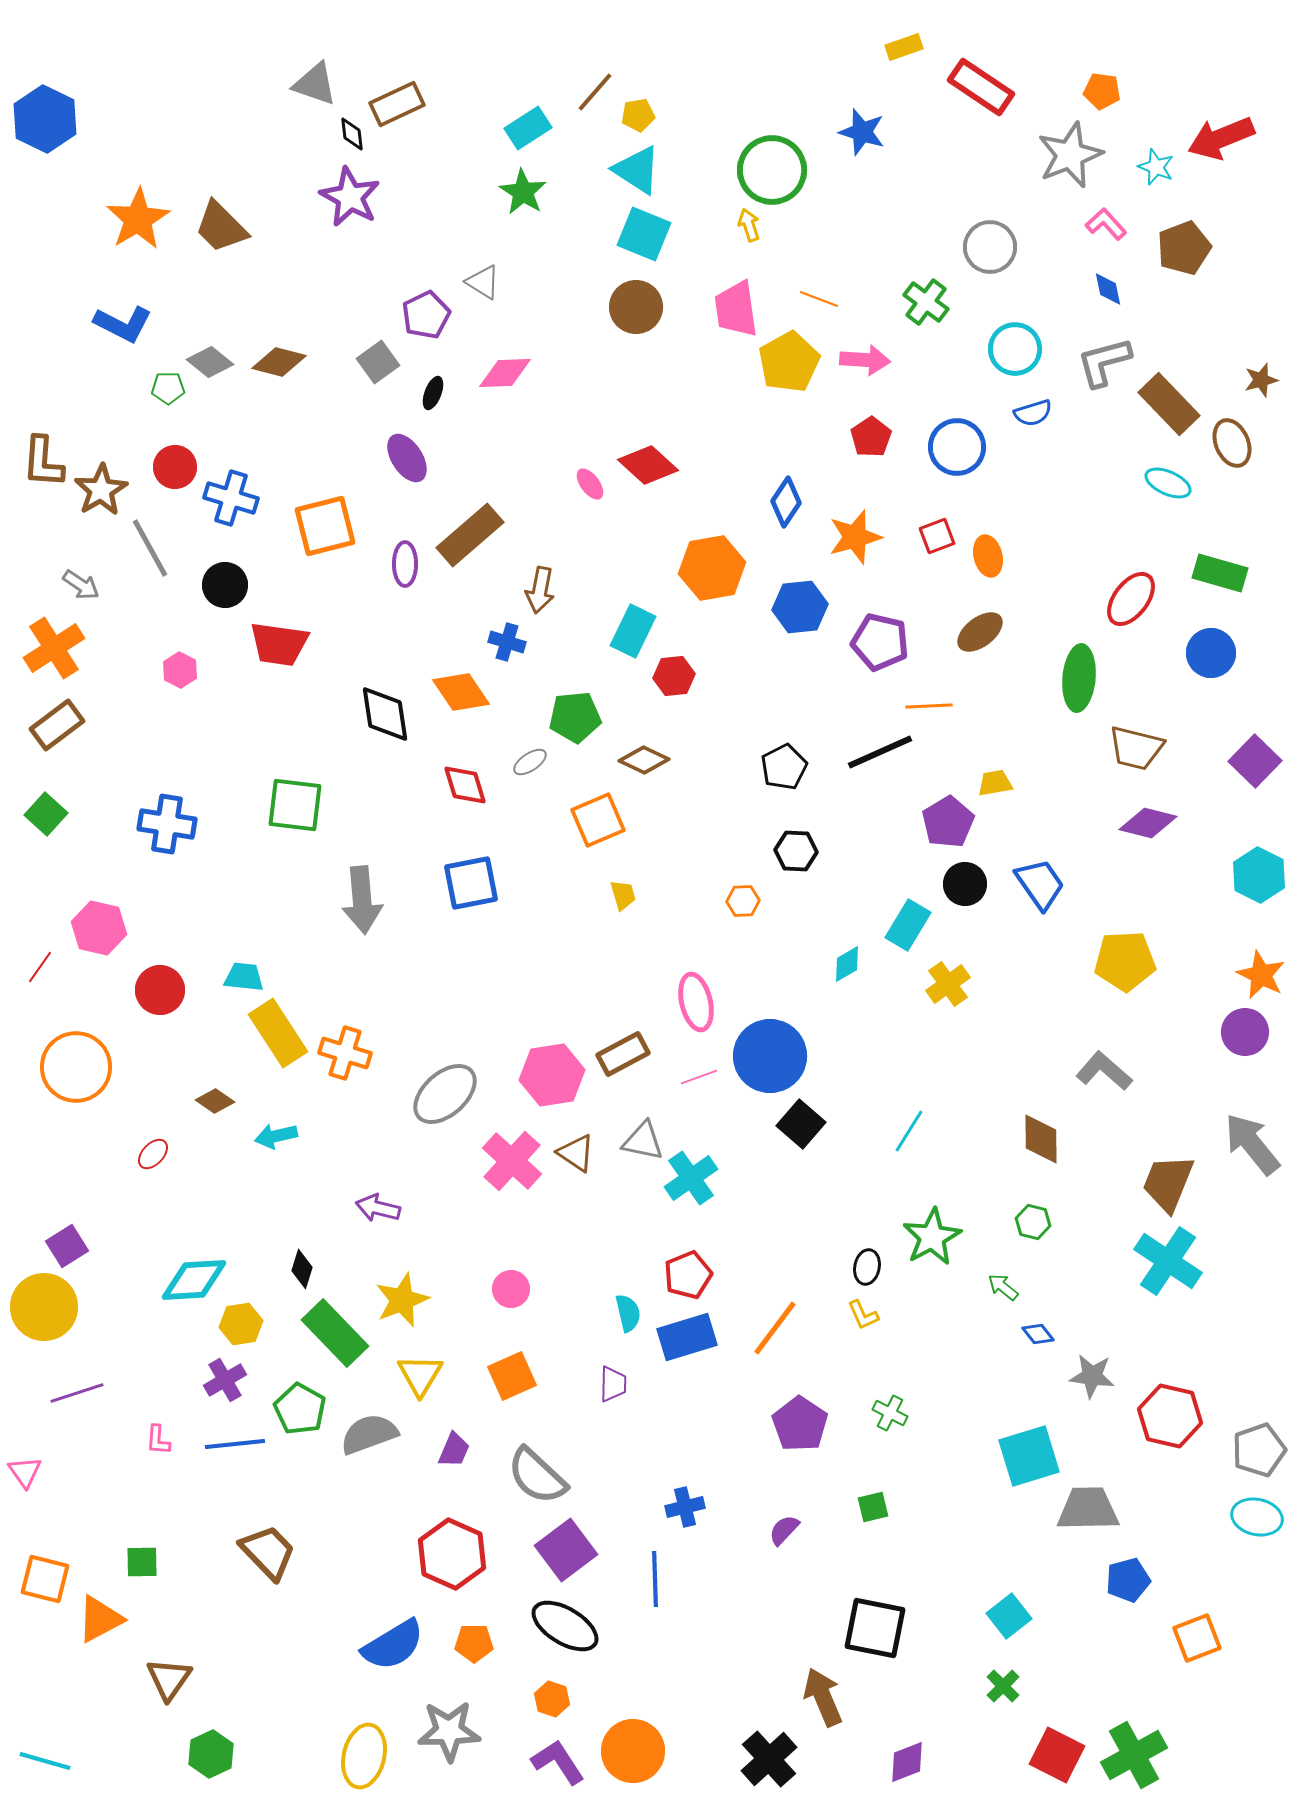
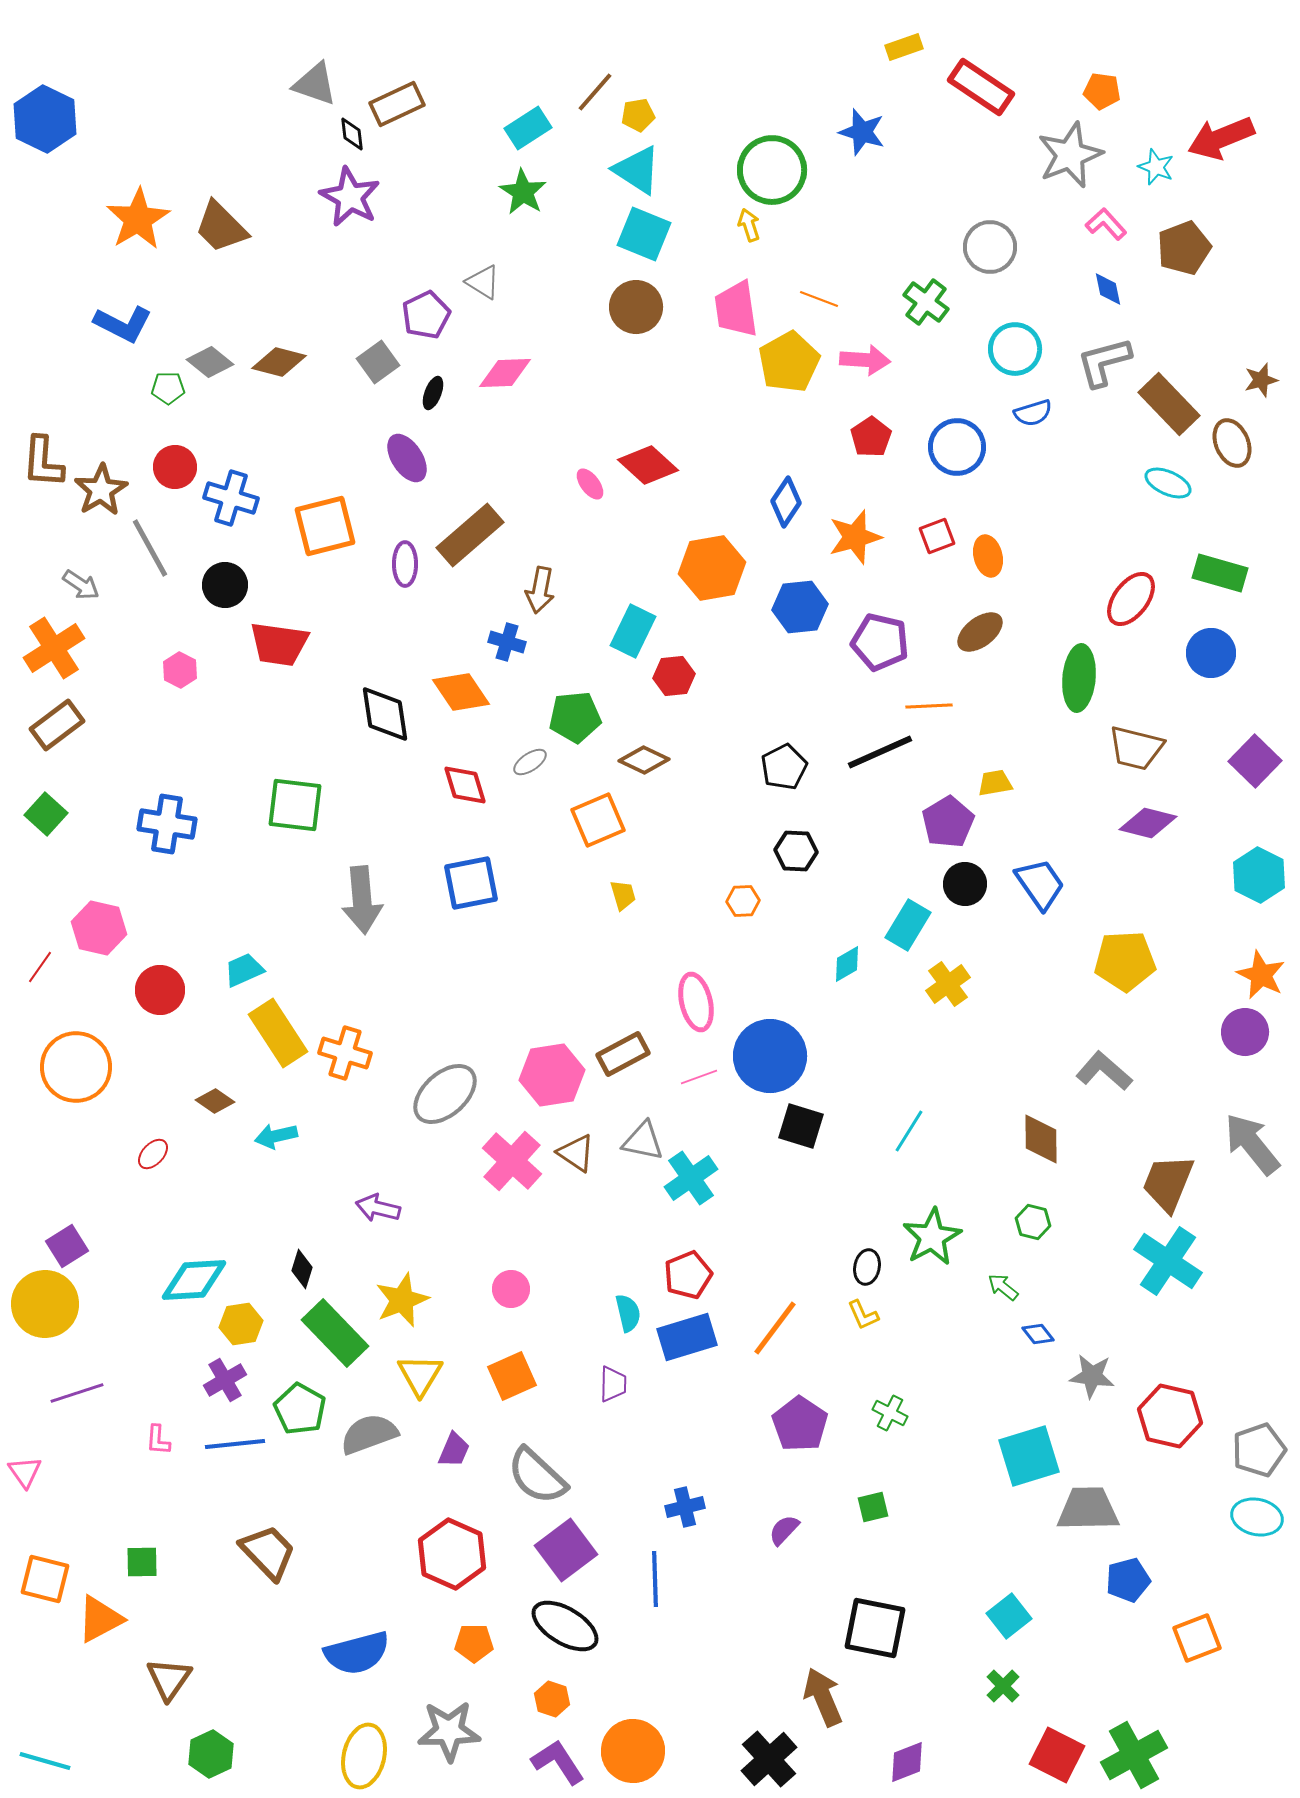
cyan trapezoid at (244, 977): moved 7 px up; rotated 30 degrees counterclockwise
black square at (801, 1124): moved 2 px down; rotated 24 degrees counterclockwise
yellow circle at (44, 1307): moved 1 px right, 3 px up
blue semicircle at (393, 1645): moved 36 px left, 8 px down; rotated 16 degrees clockwise
